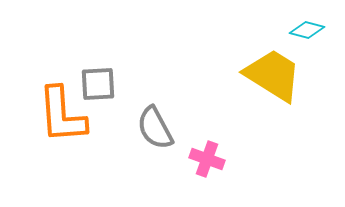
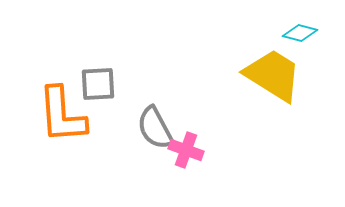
cyan diamond: moved 7 px left, 3 px down
pink cross: moved 21 px left, 9 px up
